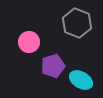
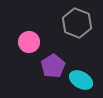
purple pentagon: rotated 15 degrees counterclockwise
